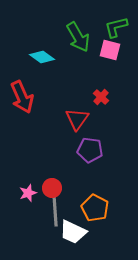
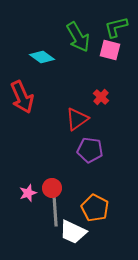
red triangle: rotated 20 degrees clockwise
